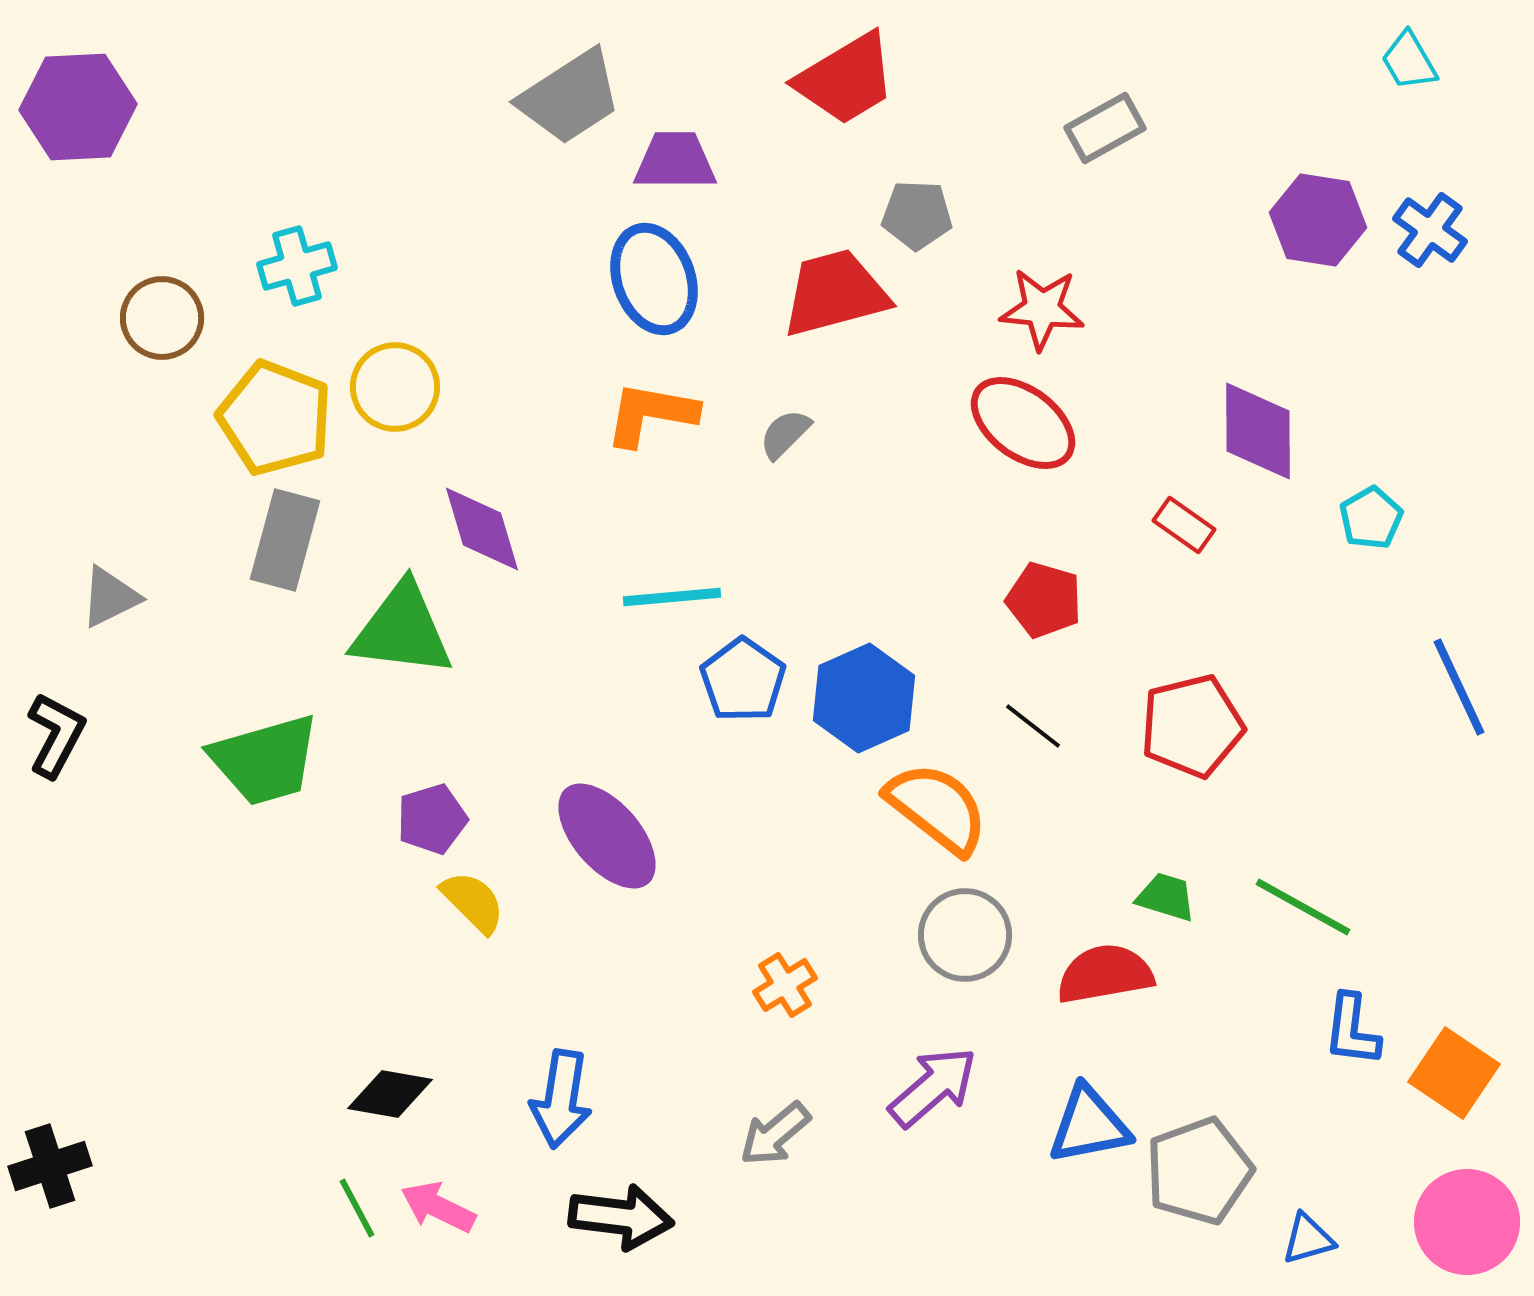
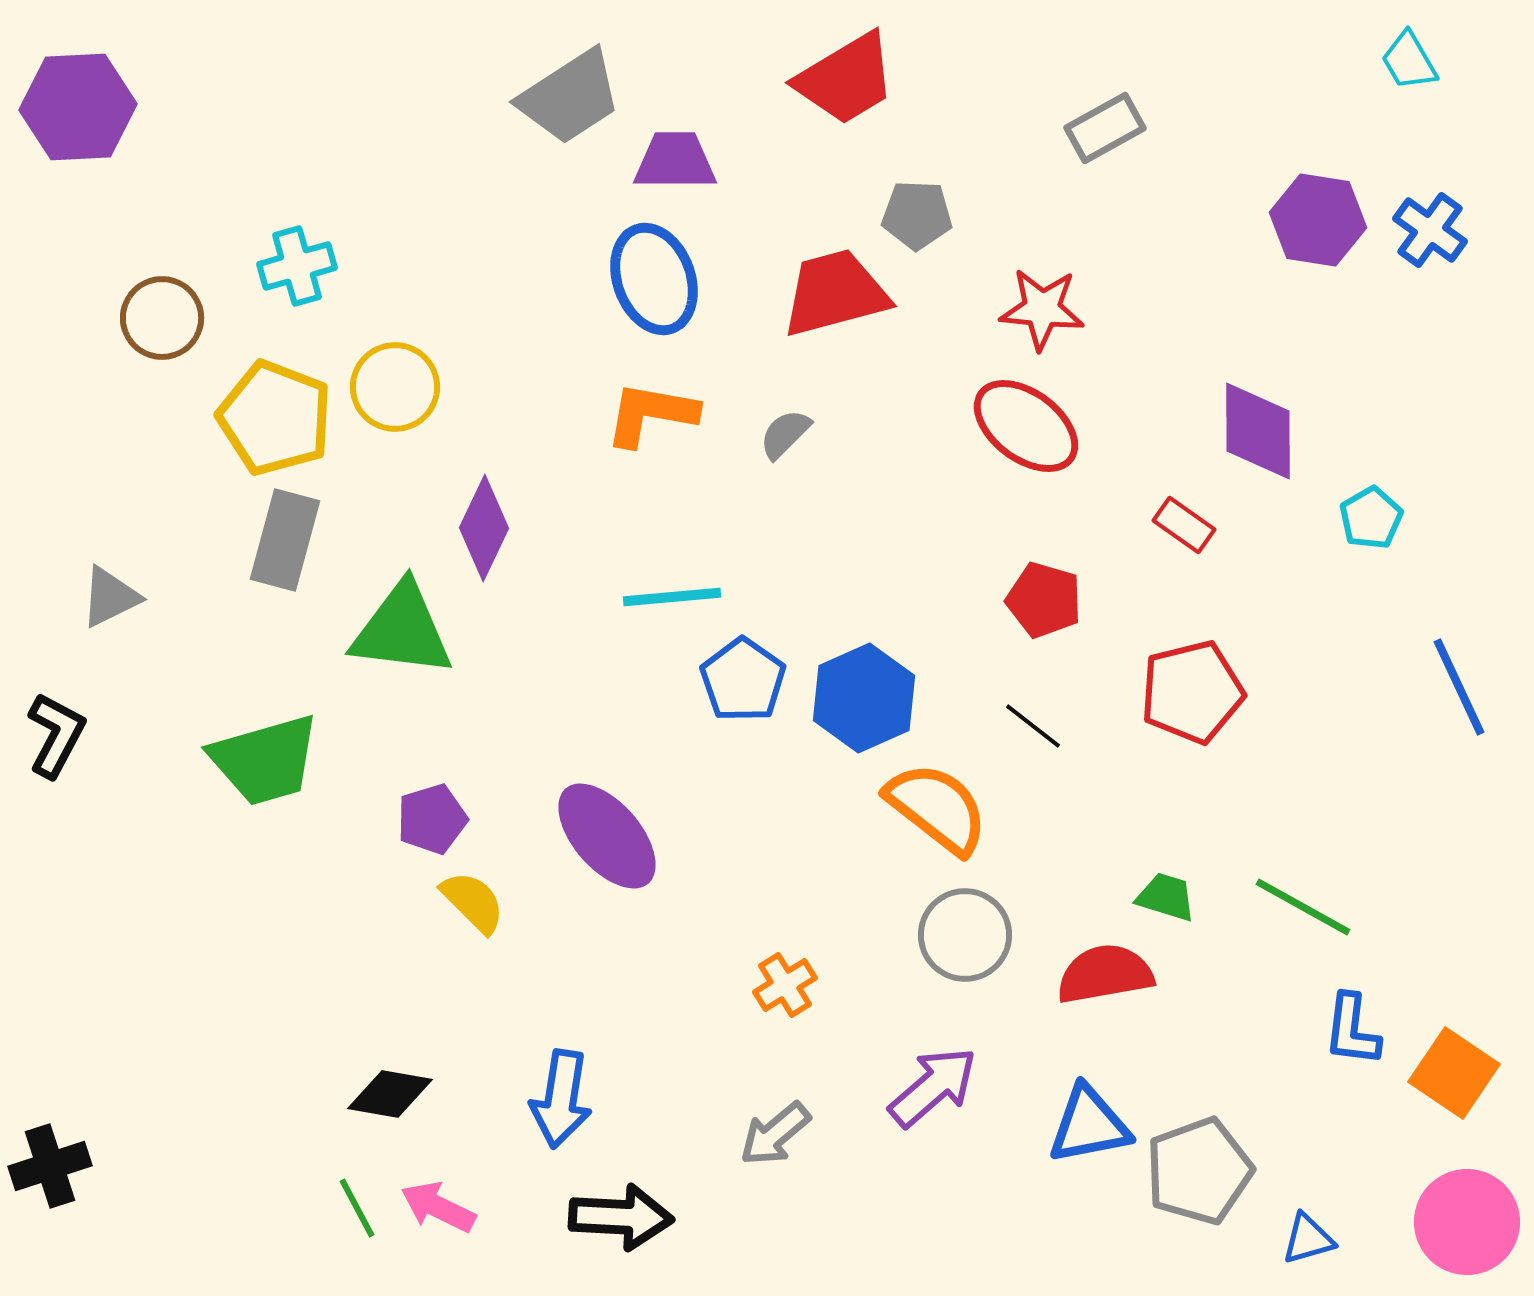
red ellipse at (1023, 423): moved 3 px right, 3 px down
purple diamond at (482, 529): moved 2 px right, 1 px up; rotated 42 degrees clockwise
red pentagon at (1192, 726): moved 34 px up
black arrow at (621, 1217): rotated 4 degrees counterclockwise
